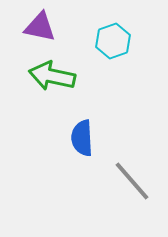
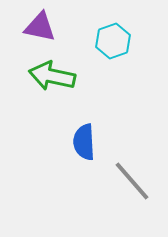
blue semicircle: moved 2 px right, 4 px down
